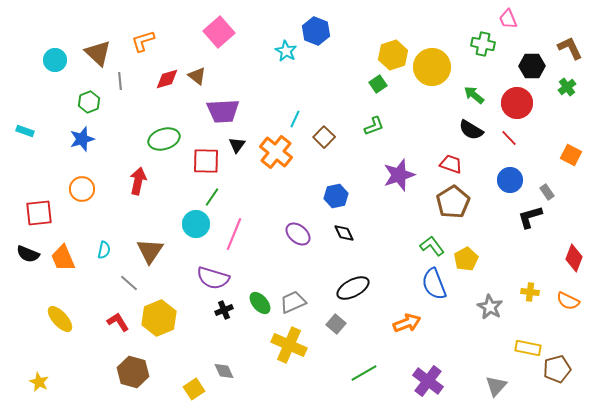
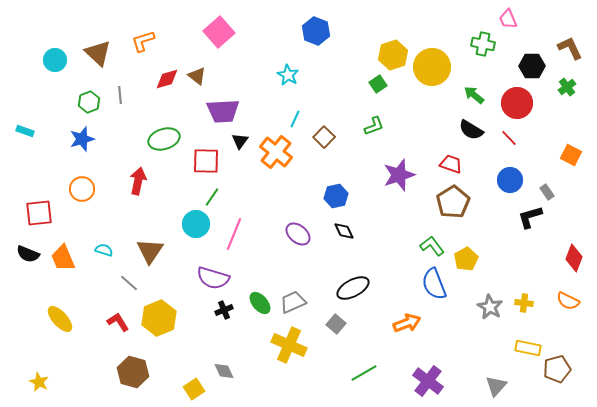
cyan star at (286, 51): moved 2 px right, 24 px down
gray line at (120, 81): moved 14 px down
black triangle at (237, 145): moved 3 px right, 4 px up
black diamond at (344, 233): moved 2 px up
cyan semicircle at (104, 250): rotated 84 degrees counterclockwise
yellow cross at (530, 292): moved 6 px left, 11 px down
